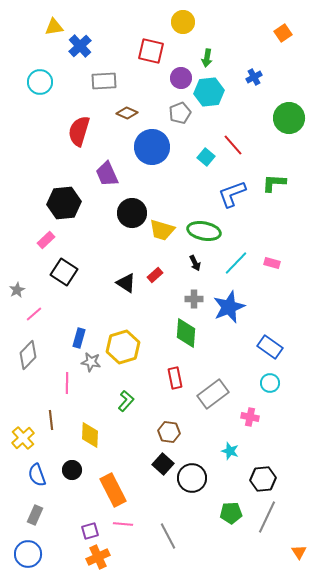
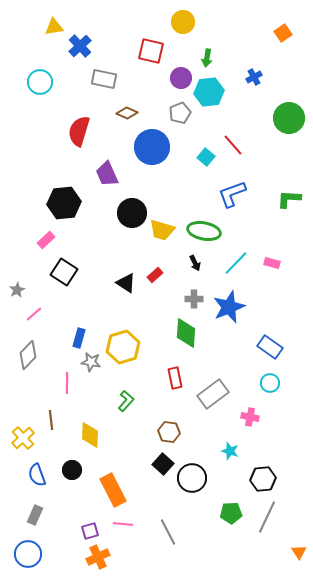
gray rectangle at (104, 81): moved 2 px up; rotated 15 degrees clockwise
green L-shape at (274, 183): moved 15 px right, 16 px down
gray line at (168, 536): moved 4 px up
